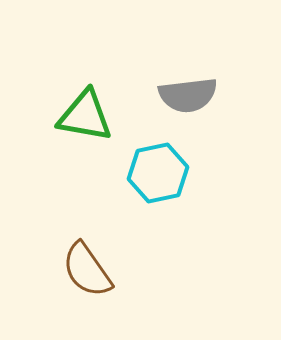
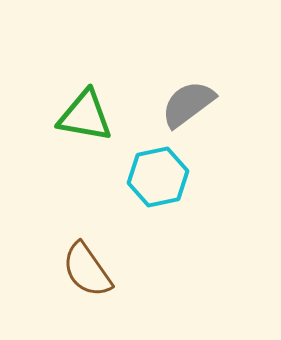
gray semicircle: moved 9 px down; rotated 150 degrees clockwise
cyan hexagon: moved 4 px down
